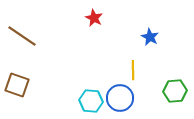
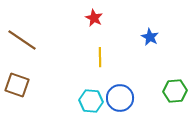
brown line: moved 4 px down
yellow line: moved 33 px left, 13 px up
